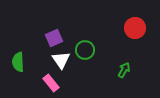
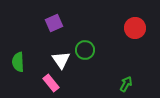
purple square: moved 15 px up
green arrow: moved 2 px right, 14 px down
